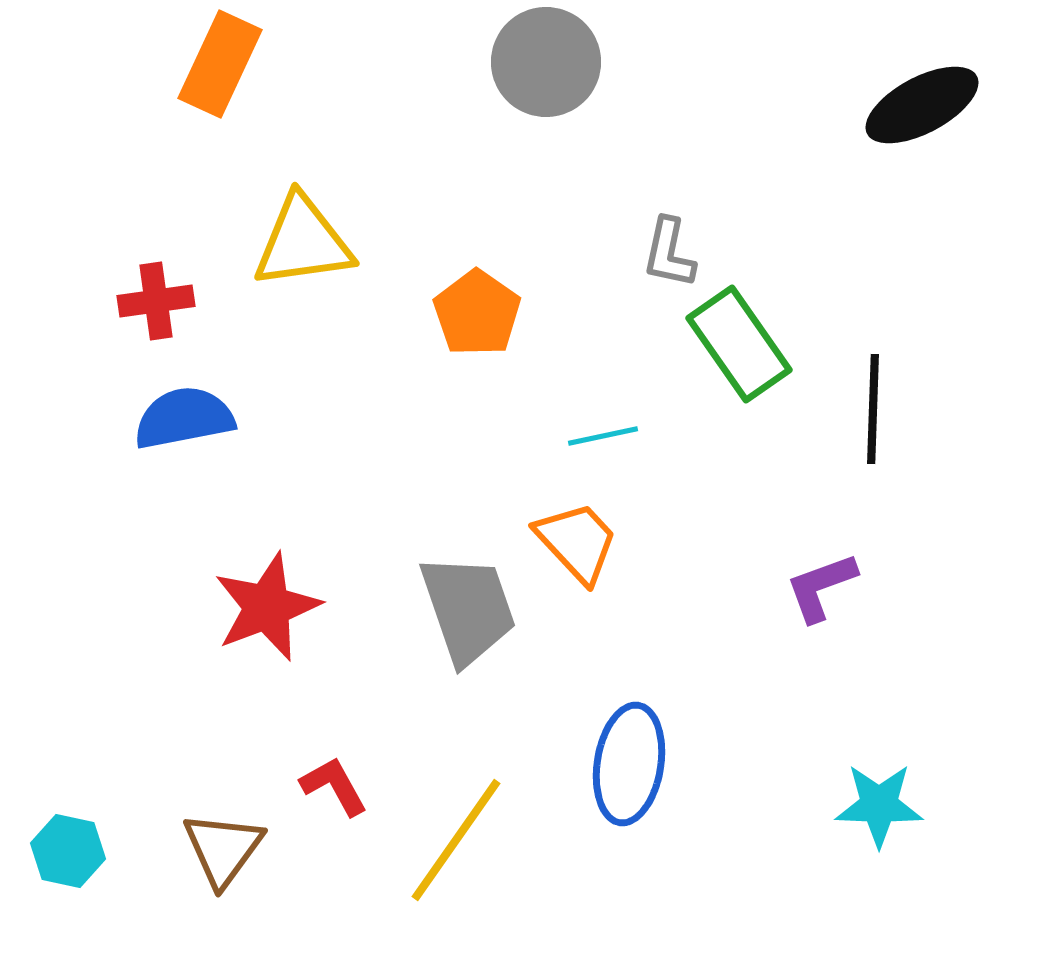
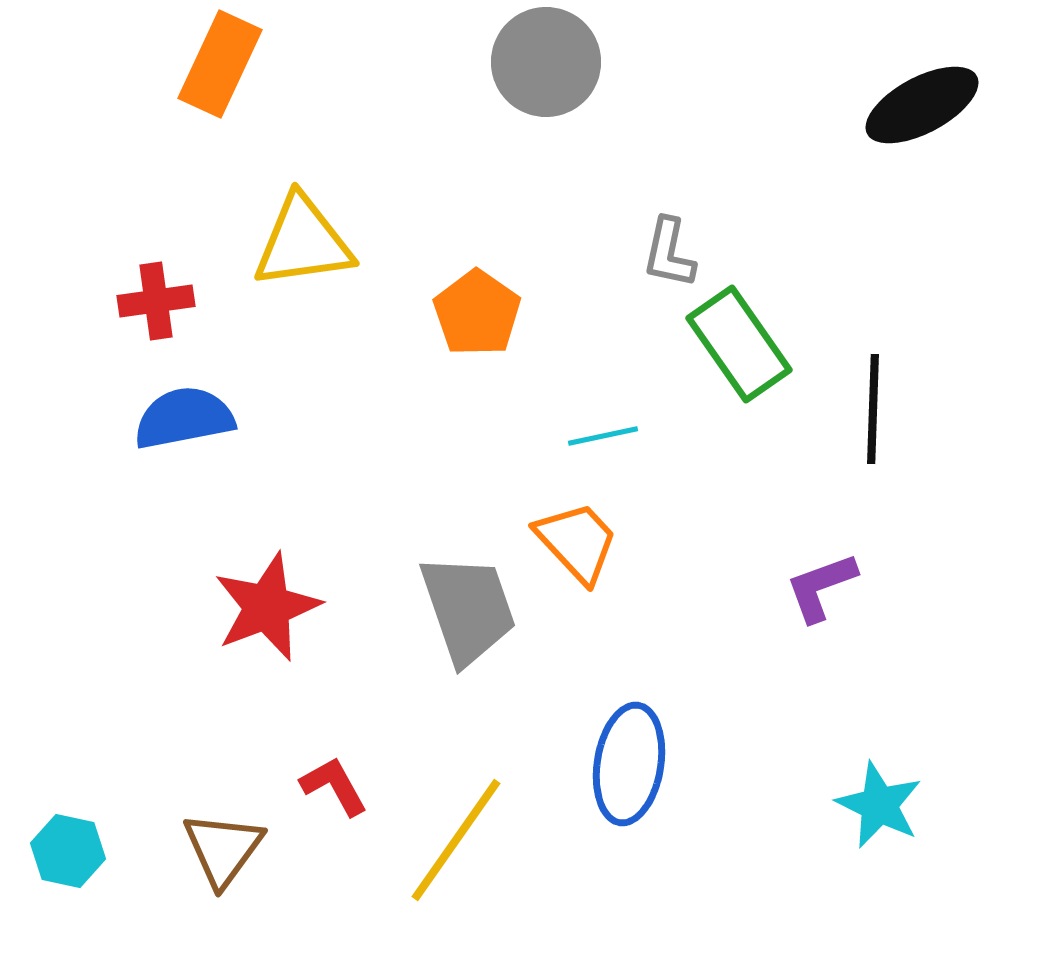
cyan star: rotated 24 degrees clockwise
